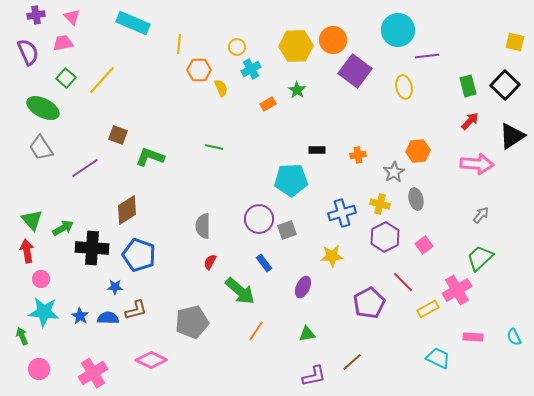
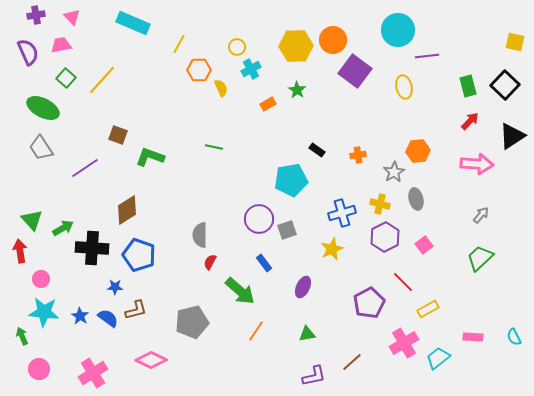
pink trapezoid at (63, 43): moved 2 px left, 2 px down
yellow line at (179, 44): rotated 24 degrees clockwise
black rectangle at (317, 150): rotated 35 degrees clockwise
cyan pentagon at (291, 180): rotated 8 degrees counterclockwise
gray semicircle at (203, 226): moved 3 px left, 9 px down
red arrow at (27, 251): moved 7 px left
yellow star at (332, 256): moved 7 px up; rotated 20 degrees counterclockwise
pink cross at (457, 290): moved 53 px left, 53 px down
blue semicircle at (108, 318): rotated 35 degrees clockwise
cyan trapezoid at (438, 358): rotated 65 degrees counterclockwise
